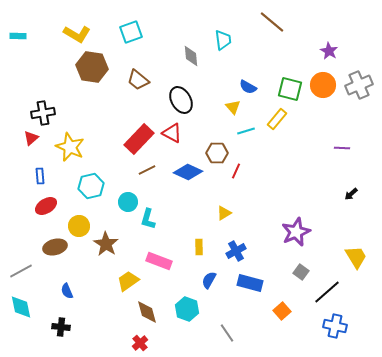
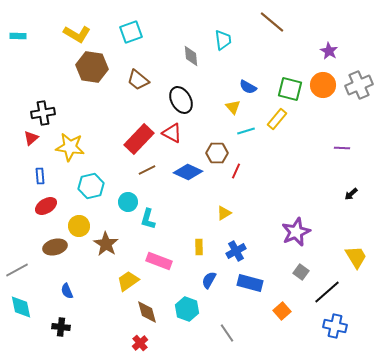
yellow star at (70, 147): rotated 16 degrees counterclockwise
gray line at (21, 271): moved 4 px left, 1 px up
